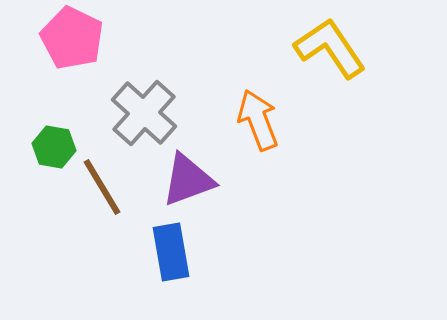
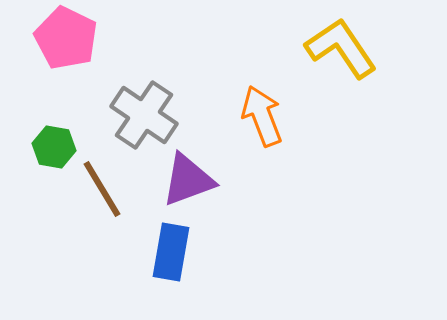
pink pentagon: moved 6 px left
yellow L-shape: moved 11 px right
gray cross: moved 2 px down; rotated 8 degrees counterclockwise
orange arrow: moved 4 px right, 4 px up
brown line: moved 2 px down
blue rectangle: rotated 20 degrees clockwise
